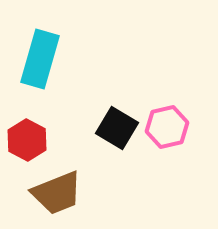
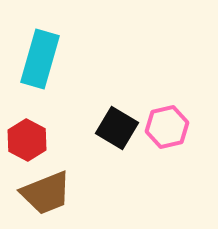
brown trapezoid: moved 11 px left
